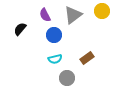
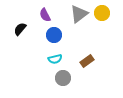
yellow circle: moved 2 px down
gray triangle: moved 6 px right, 1 px up
brown rectangle: moved 3 px down
gray circle: moved 4 px left
